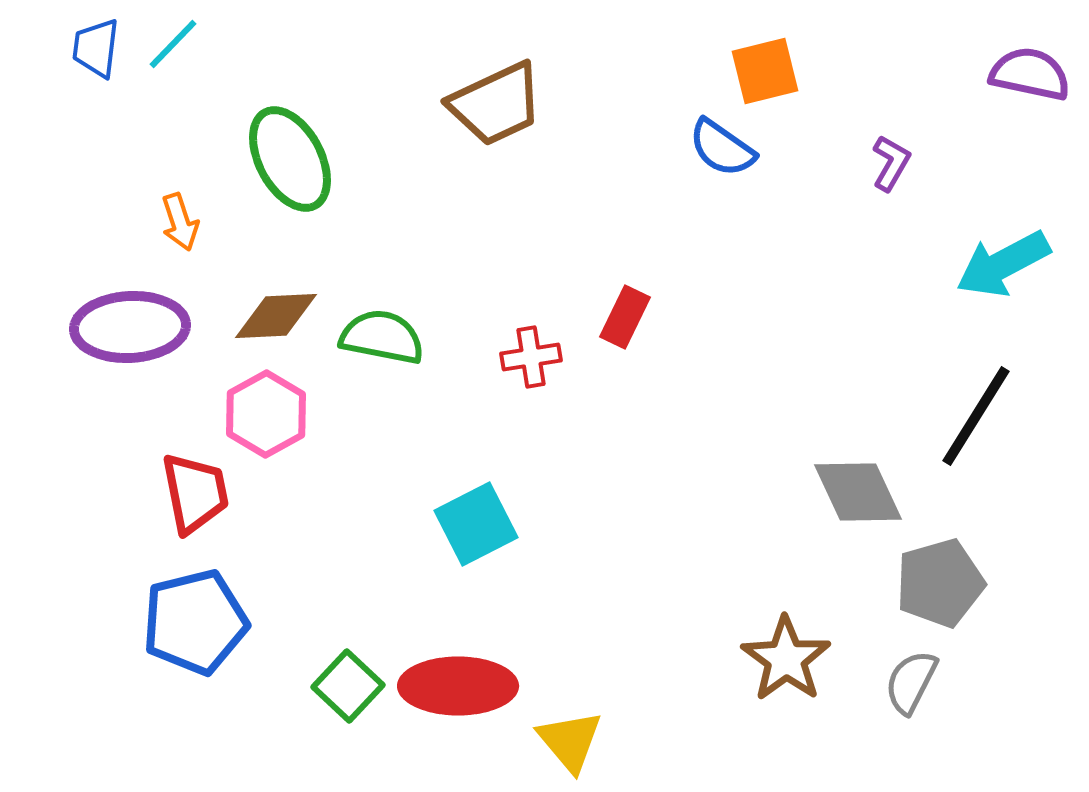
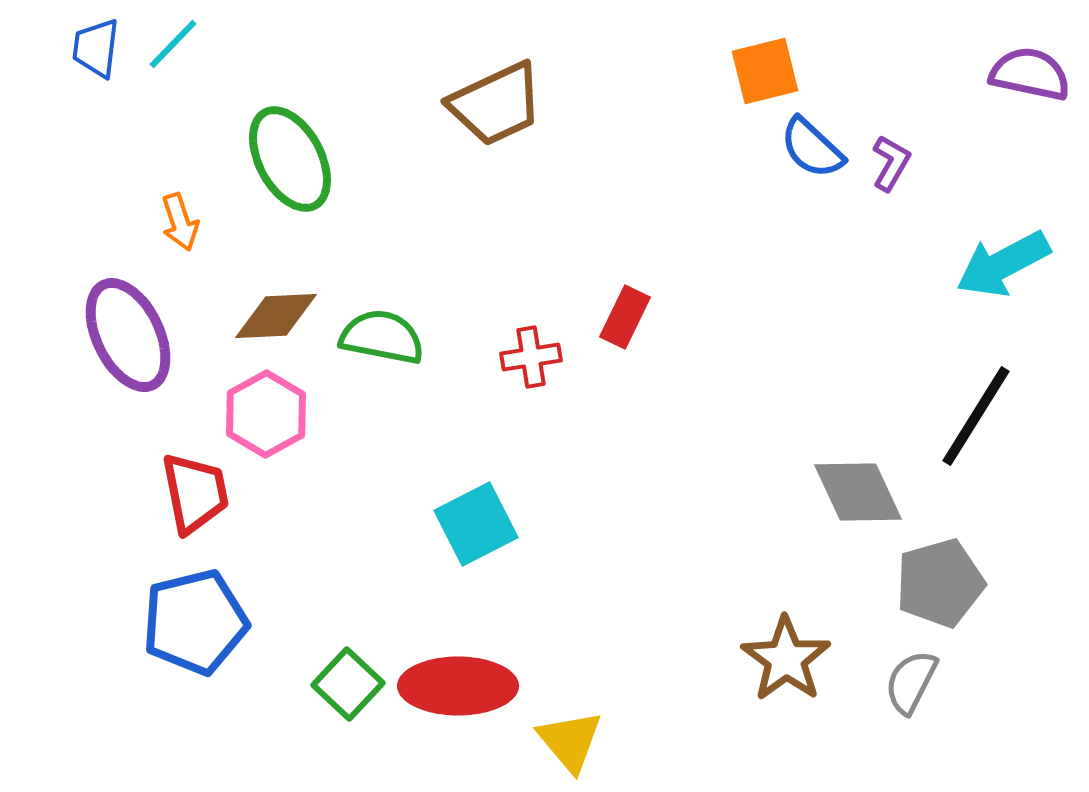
blue semicircle: moved 90 px right; rotated 8 degrees clockwise
purple ellipse: moved 2 px left, 8 px down; rotated 67 degrees clockwise
green square: moved 2 px up
